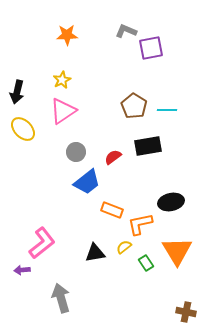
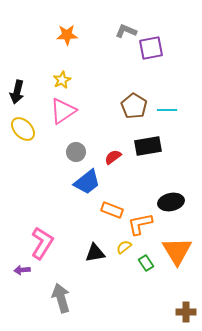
pink L-shape: rotated 20 degrees counterclockwise
brown cross: rotated 12 degrees counterclockwise
